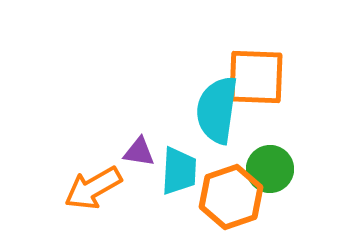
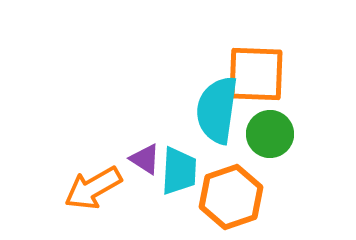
orange square: moved 3 px up
purple triangle: moved 6 px right, 7 px down; rotated 24 degrees clockwise
green circle: moved 35 px up
